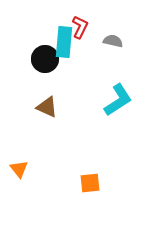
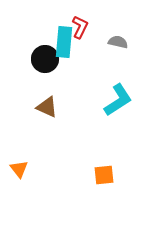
gray semicircle: moved 5 px right, 1 px down
orange square: moved 14 px right, 8 px up
